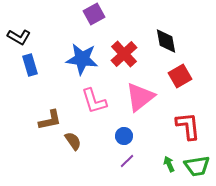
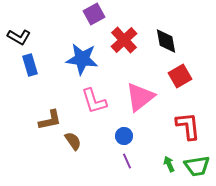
red cross: moved 14 px up
purple line: rotated 70 degrees counterclockwise
